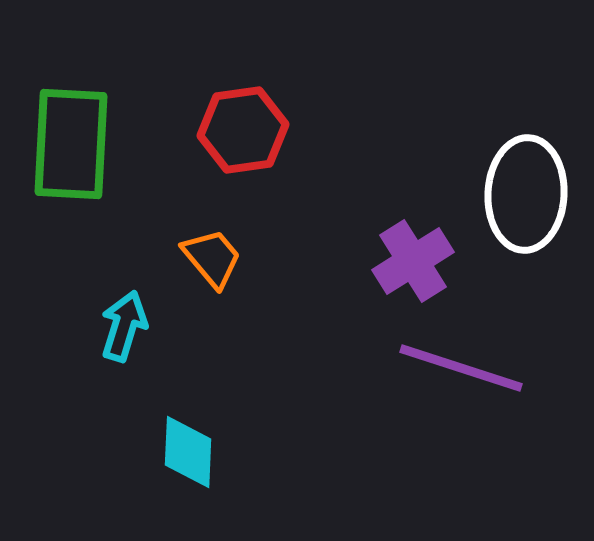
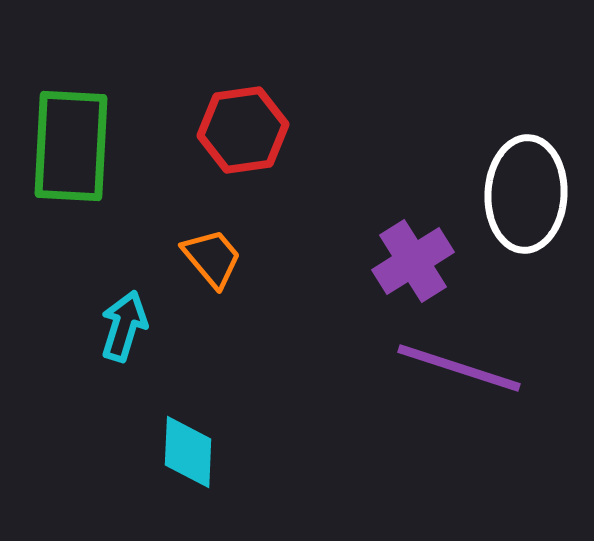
green rectangle: moved 2 px down
purple line: moved 2 px left
